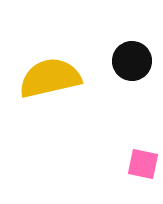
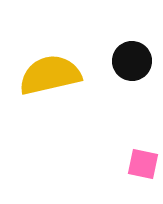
yellow semicircle: moved 3 px up
